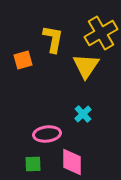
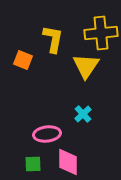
yellow cross: rotated 24 degrees clockwise
orange square: rotated 36 degrees clockwise
pink diamond: moved 4 px left
